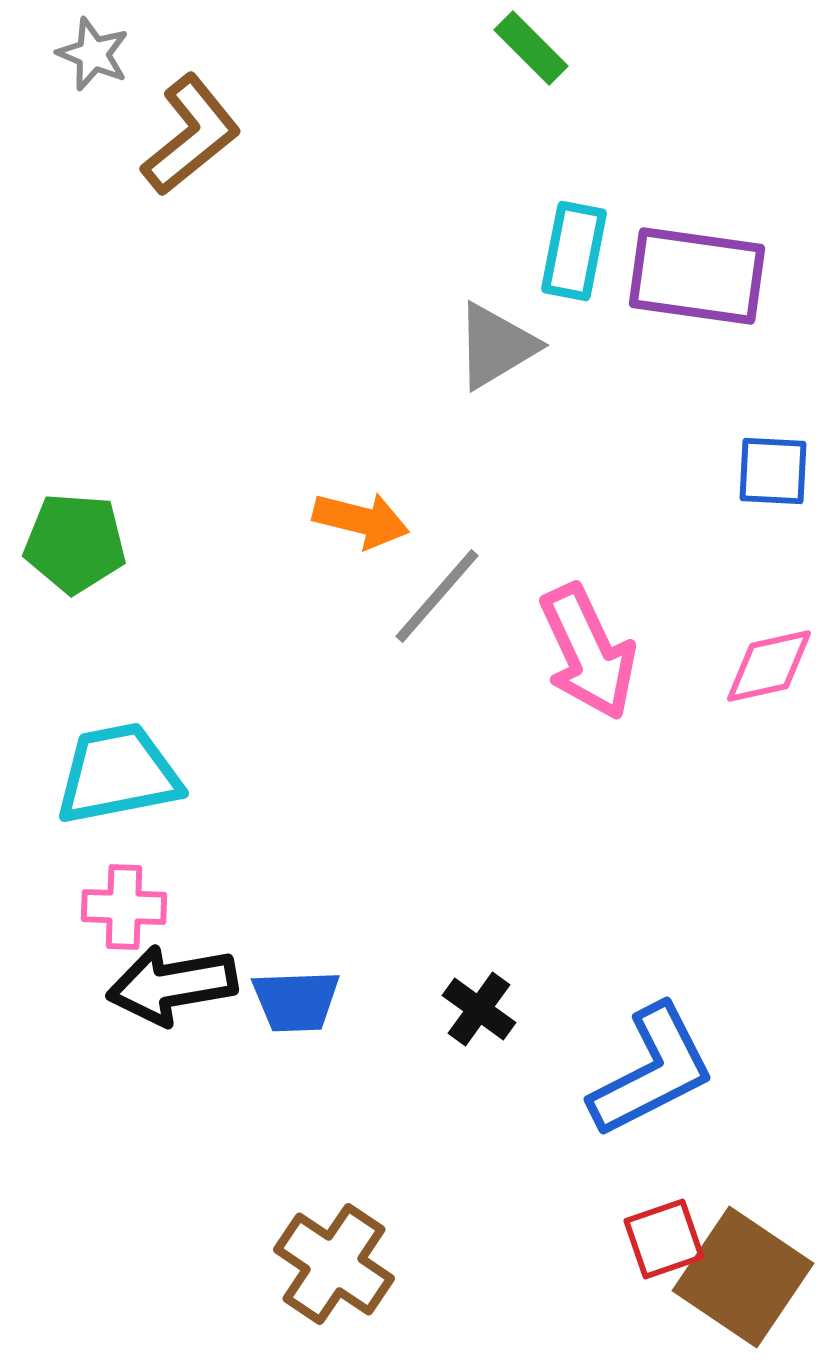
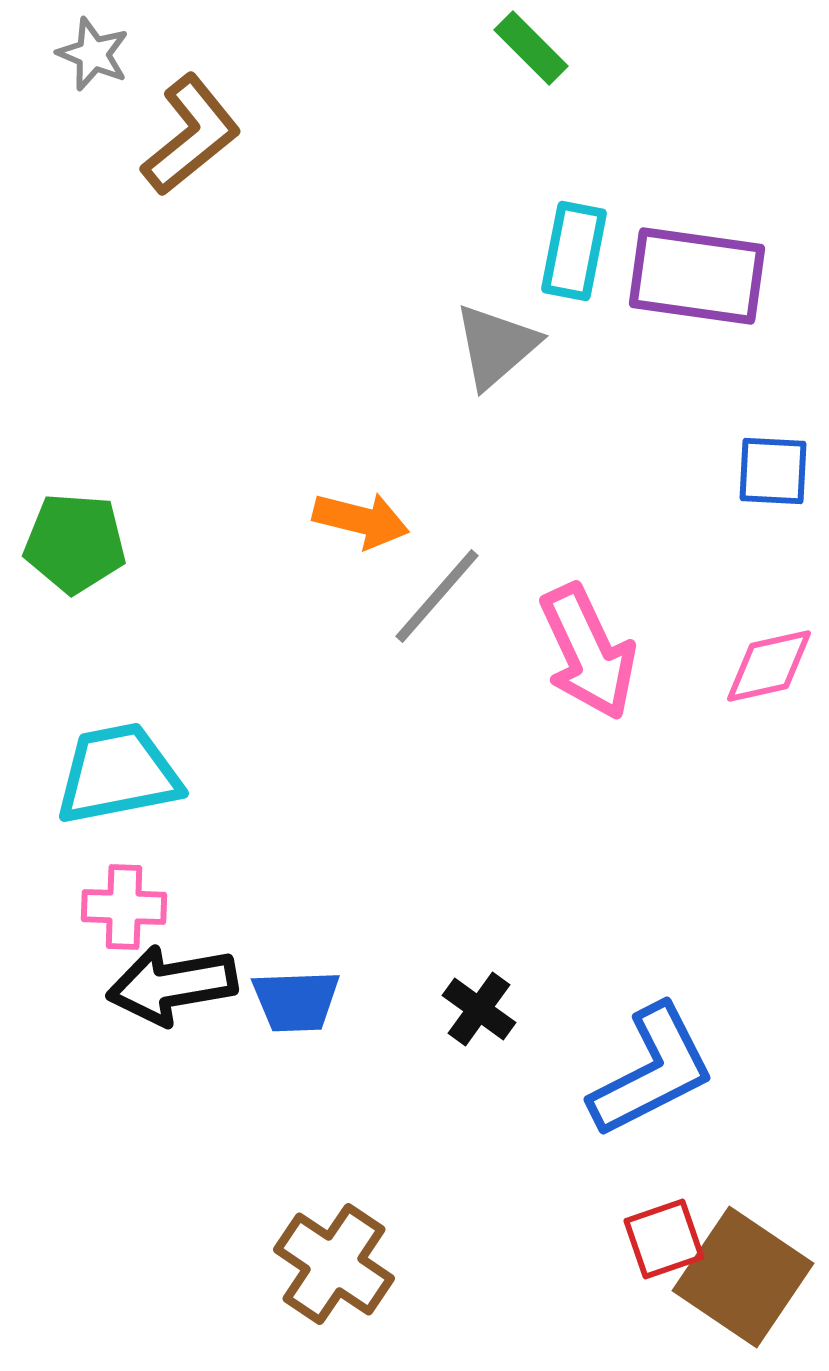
gray triangle: rotated 10 degrees counterclockwise
